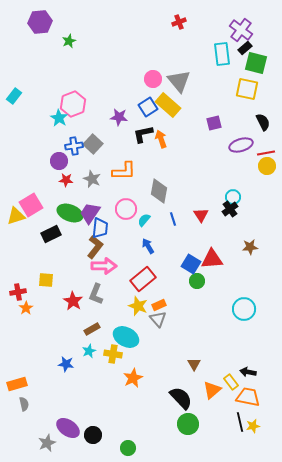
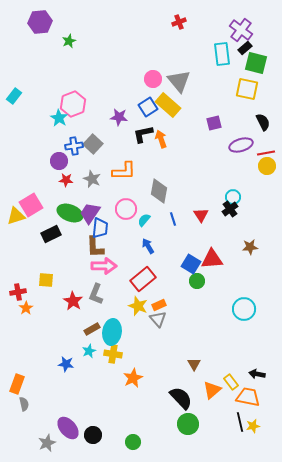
brown L-shape at (95, 247): rotated 140 degrees clockwise
cyan ellipse at (126, 337): moved 14 px left, 5 px up; rotated 70 degrees clockwise
black arrow at (248, 372): moved 9 px right, 2 px down
orange rectangle at (17, 384): rotated 54 degrees counterclockwise
purple ellipse at (68, 428): rotated 15 degrees clockwise
green circle at (128, 448): moved 5 px right, 6 px up
